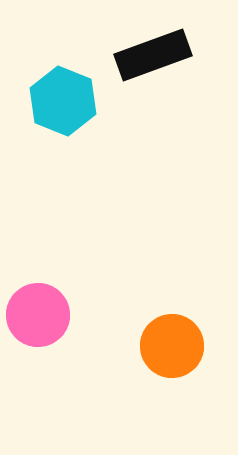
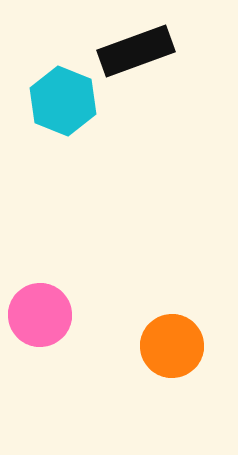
black rectangle: moved 17 px left, 4 px up
pink circle: moved 2 px right
